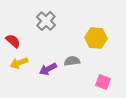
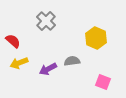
yellow hexagon: rotated 20 degrees clockwise
